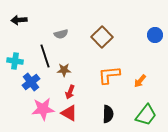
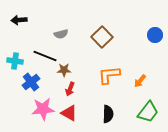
black line: rotated 50 degrees counterclockwise
red arrow: moved 3 px up
green trapezoid: moved 2 px right, 3 px up
